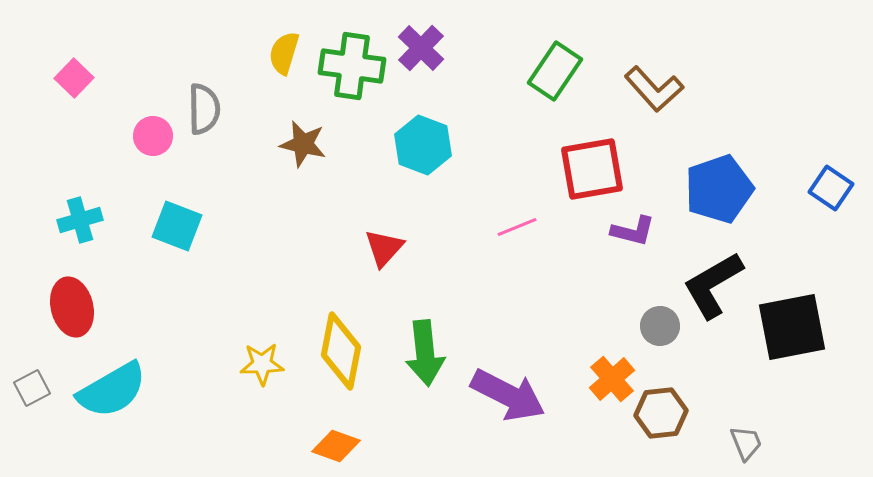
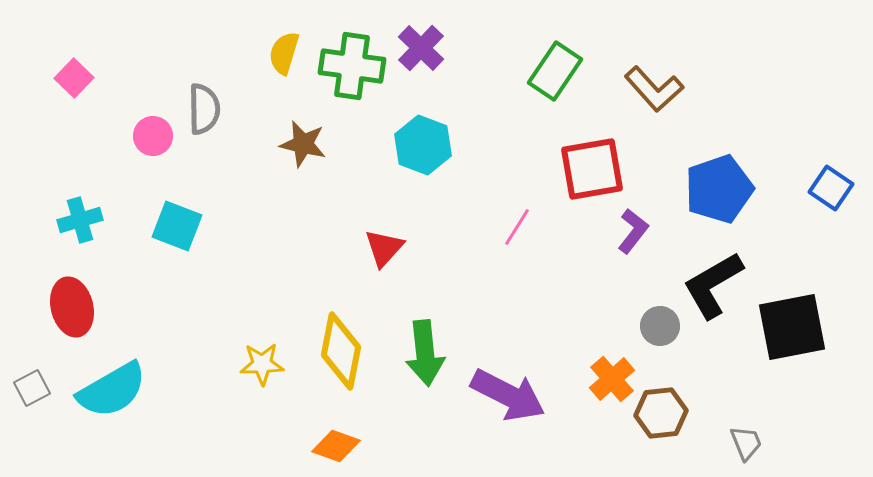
pink line: rotated 36 degrees counterclockwise
purple L-shape: rotated 66 degrees counterclockwise
